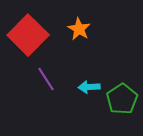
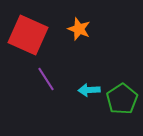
orange star: rotated 10 degrees counterclockwise
red square: rotated 21 degrees counterclockwise
cyan arrow: moved 3 px down
